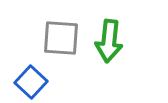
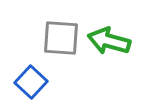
green arrow: rotated 99 degrees clockwise
